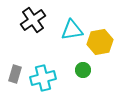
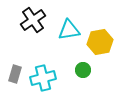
cyan triangle: moved 3 px left
